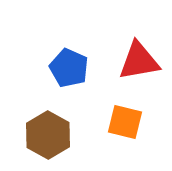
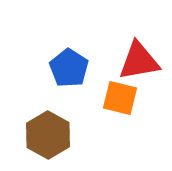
blue pentagon: rotated 9 degrees clockwise
orange square: moved 5 px left, 24 px up
